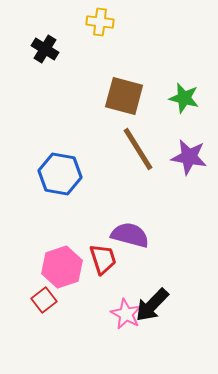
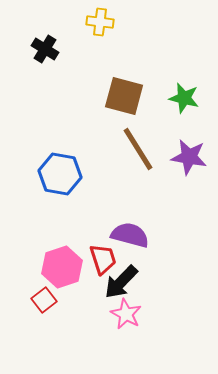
black arrow: moved 31 px left, 23 px up
